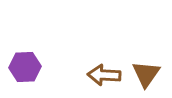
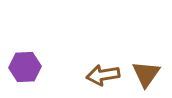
brown arrow: moved 1 px left; rotated 12 degrees counterclockwise
